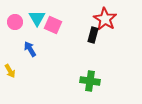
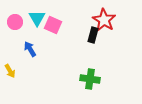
red star: moved 1 px left, 1 px down
green cross: moved 2 px up
